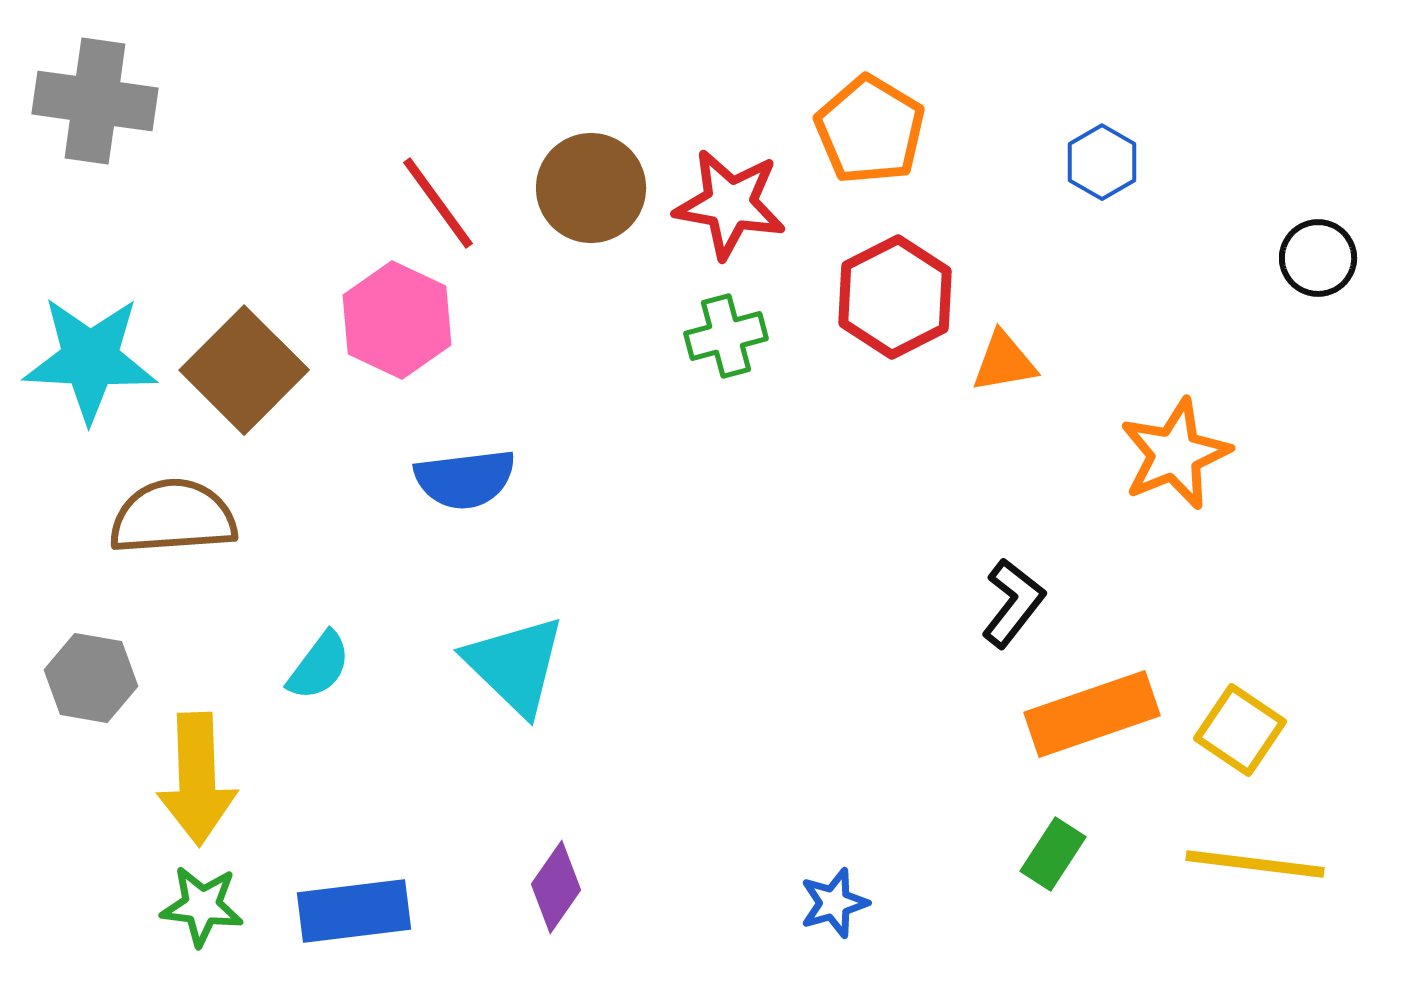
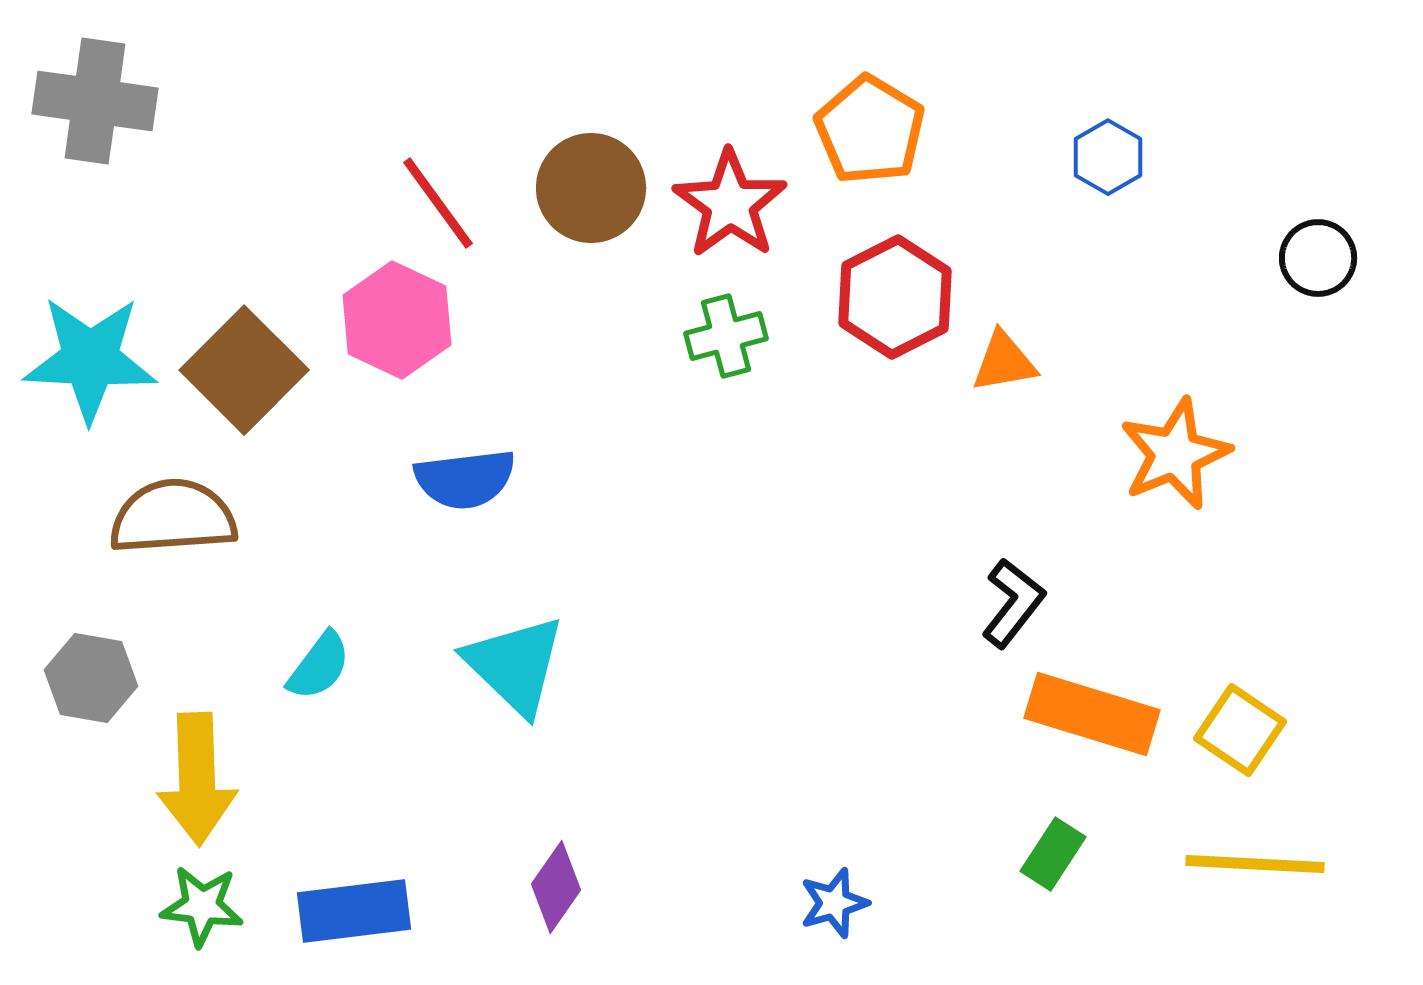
blue hexagon: moved 6 px right, 5 px up
red star: rotated 26 degrees clockwise
orange rectangle: rotated 36 degrees clockwise
yellow line: rotated 4 degrees counterclockwise
